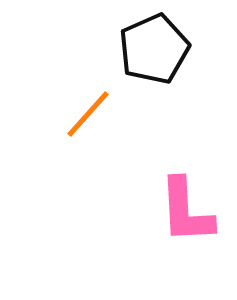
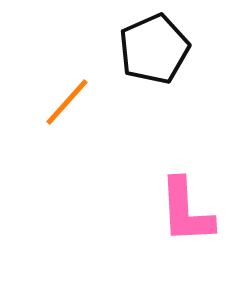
orange line: moved 21 px left, 12 px up
